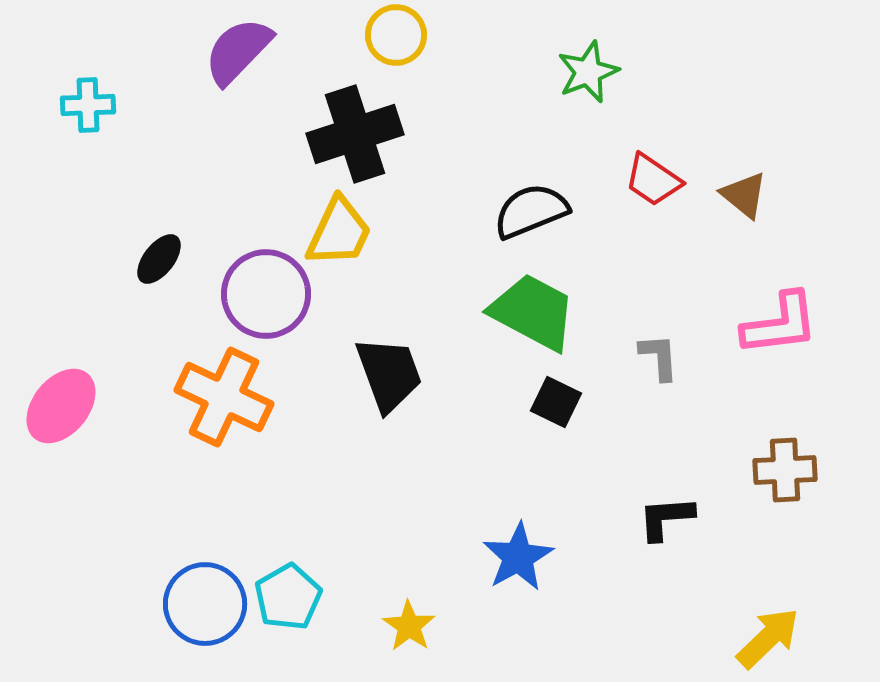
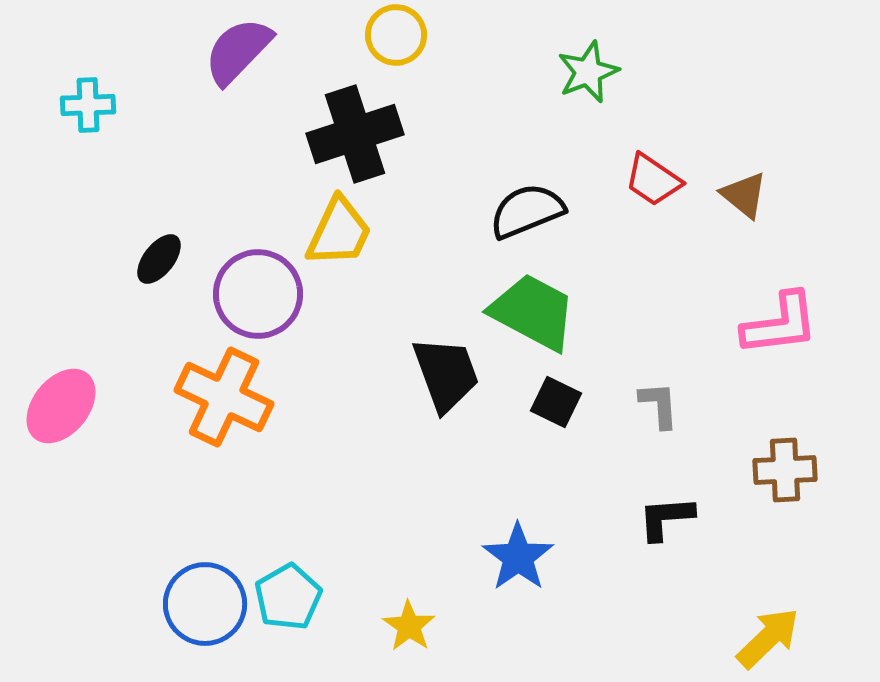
black semicircle: moved 4 px left
purple circle: moved 8 px left
gray L-shape: moved 48 px down
black trapezoid: moved 57 px right
blue star: rotated 6 degrees counterclockwise
